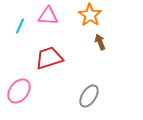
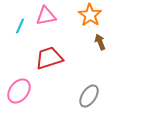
pink triangle: moved 2 px left; rotated 15 degrees counterclockwise
